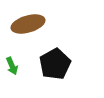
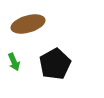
green arrow: moved 2 px right, 4 px up
